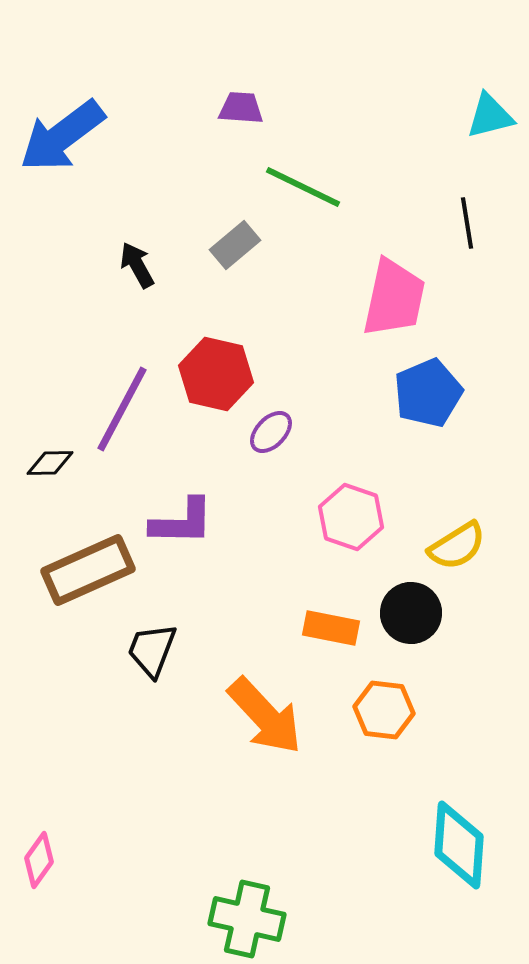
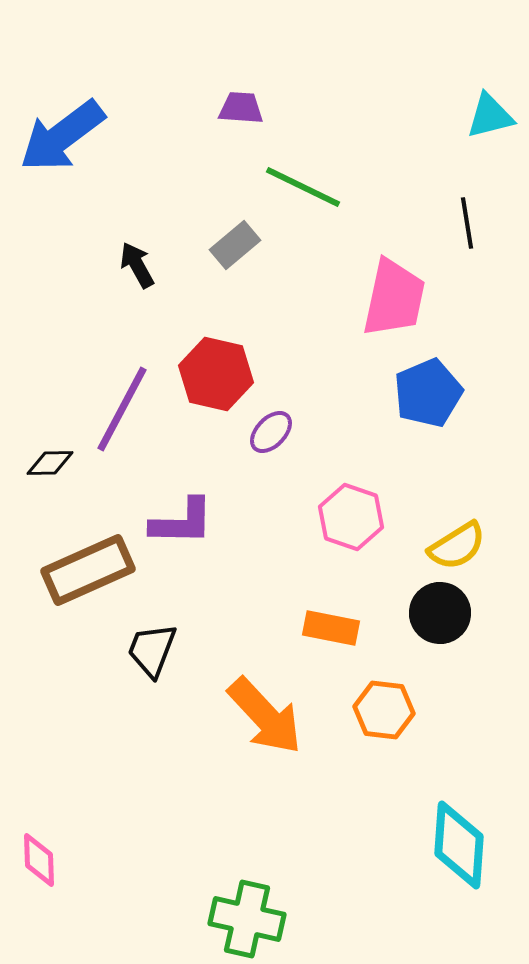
black circle: moved 29 px right
pink diamond: rotated 38 degrees counterclockwise
